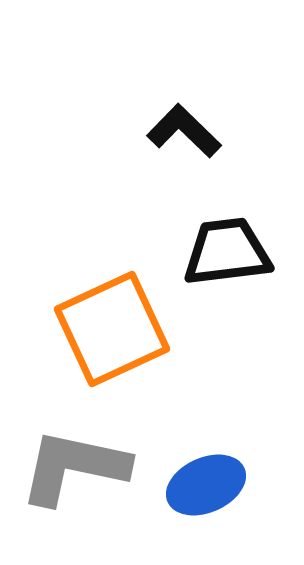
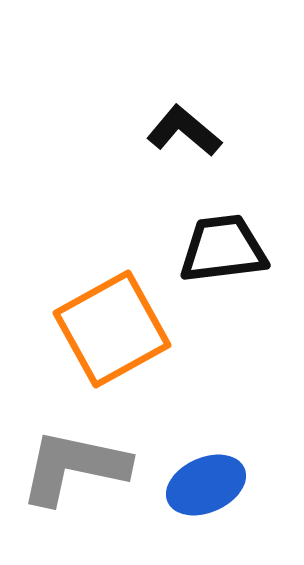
black L-shape: rotated 4 degrees counterclockwise
black trapezoid: moved 4 px left, 3 px up
orange square: rotated 4 degrees counterclockwise
